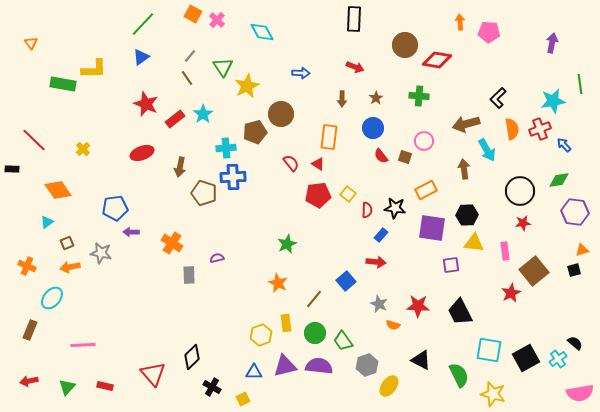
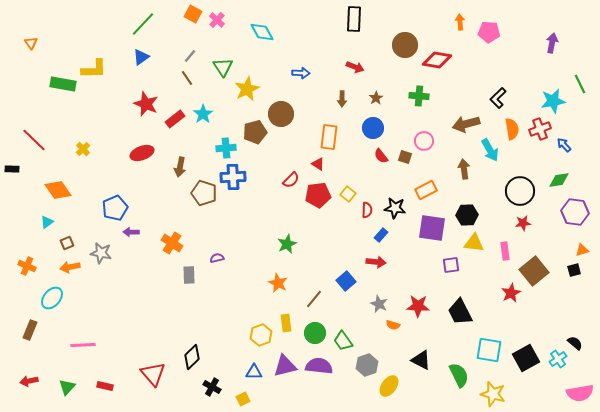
green line at (580, 84): rotated 18 degrees counterclockwise
yellow star at (247, 86): moved 3 px down
cyan arrow at (487, 150): moved 3 px right
red semicircle at (291, 163): moved 17 px down; rotated 84 degrees clockwise
blue pentagon at (115, 208): rotated 15 degrees counterclockwise
